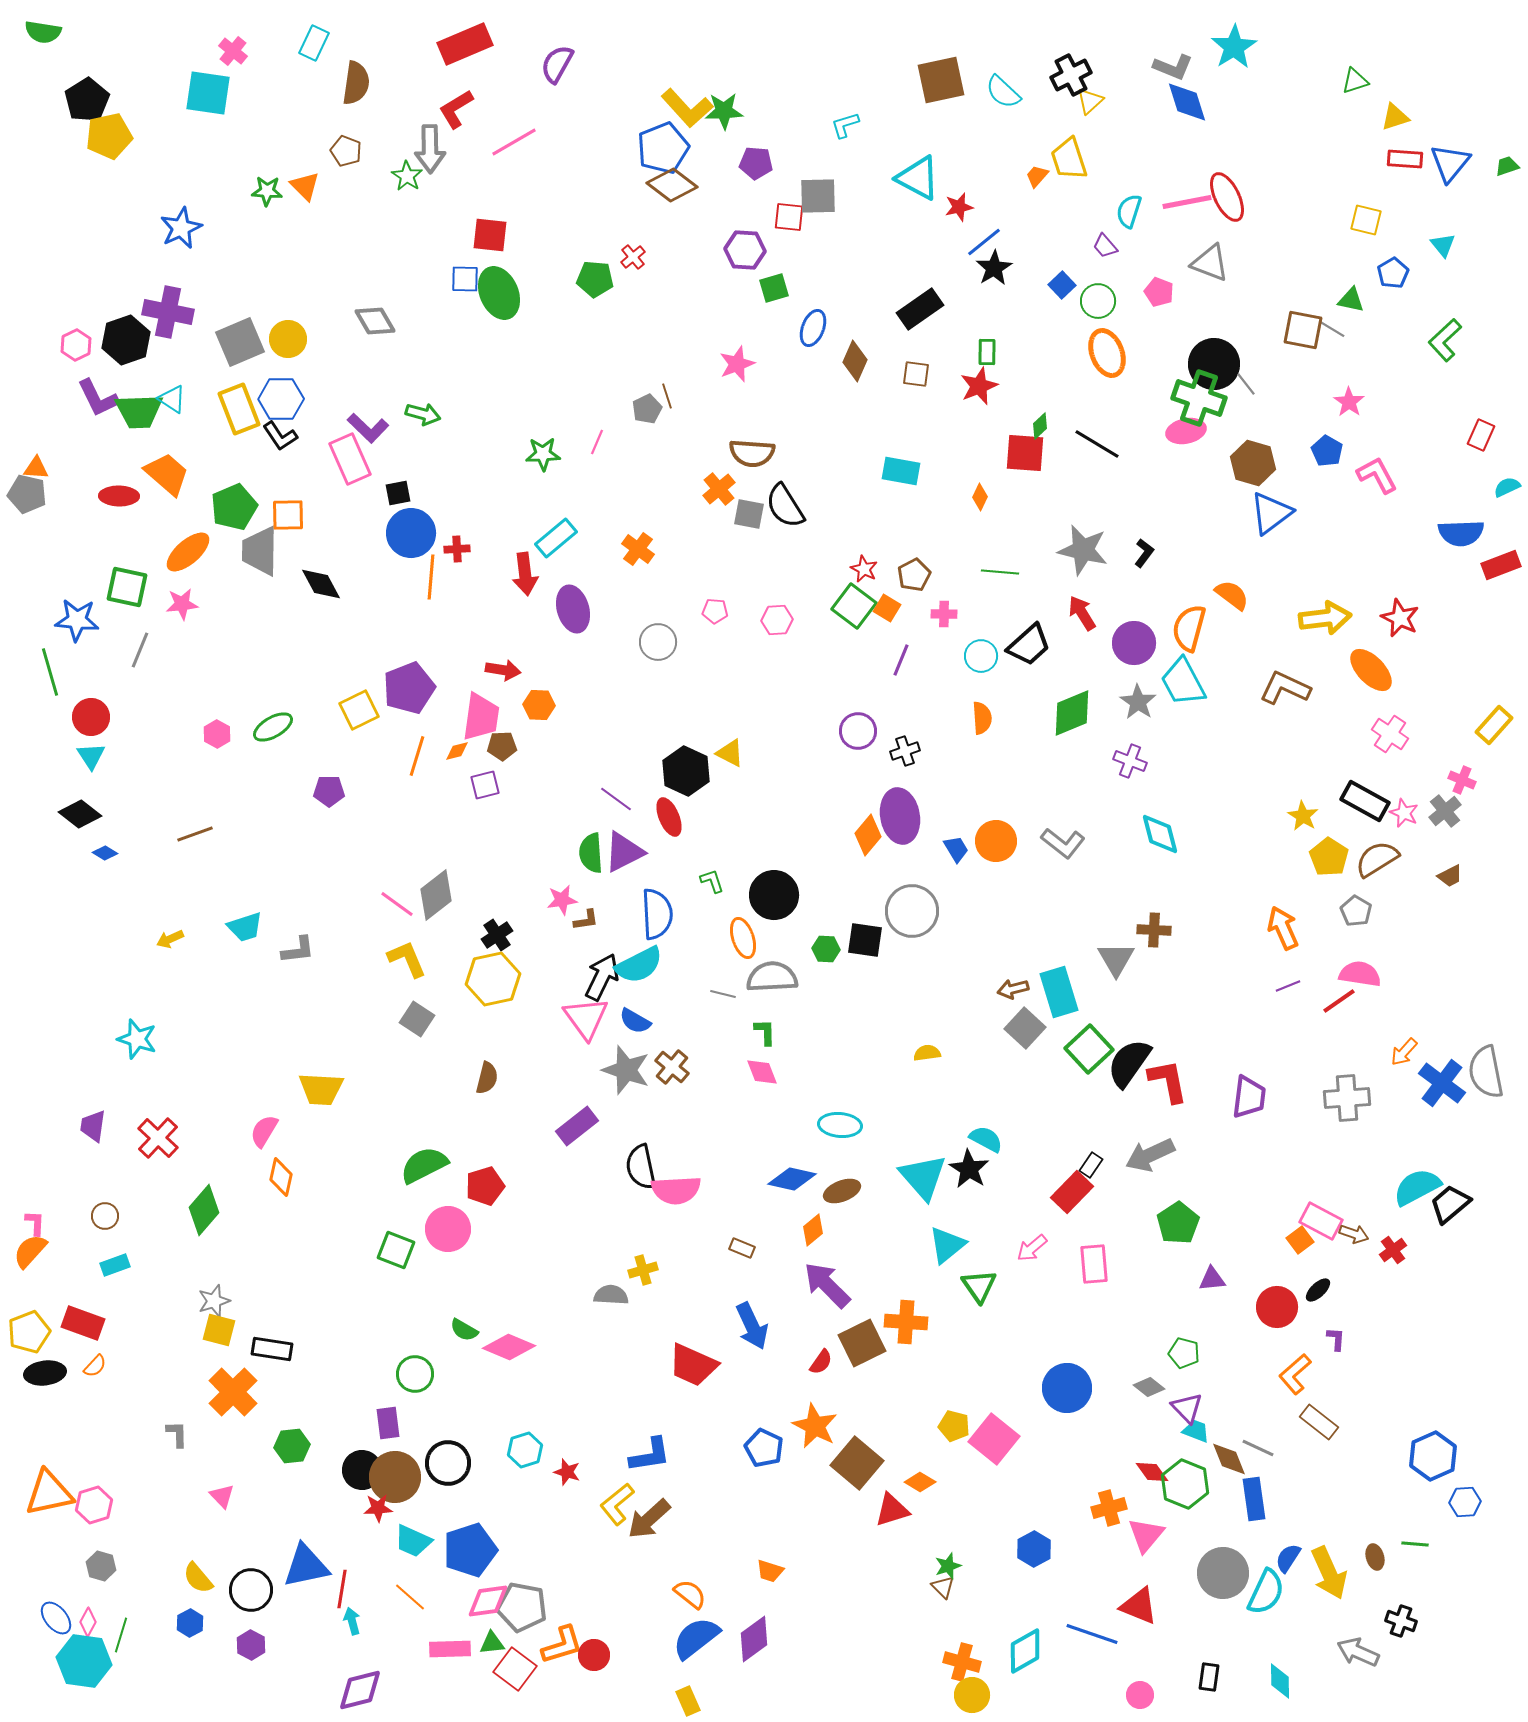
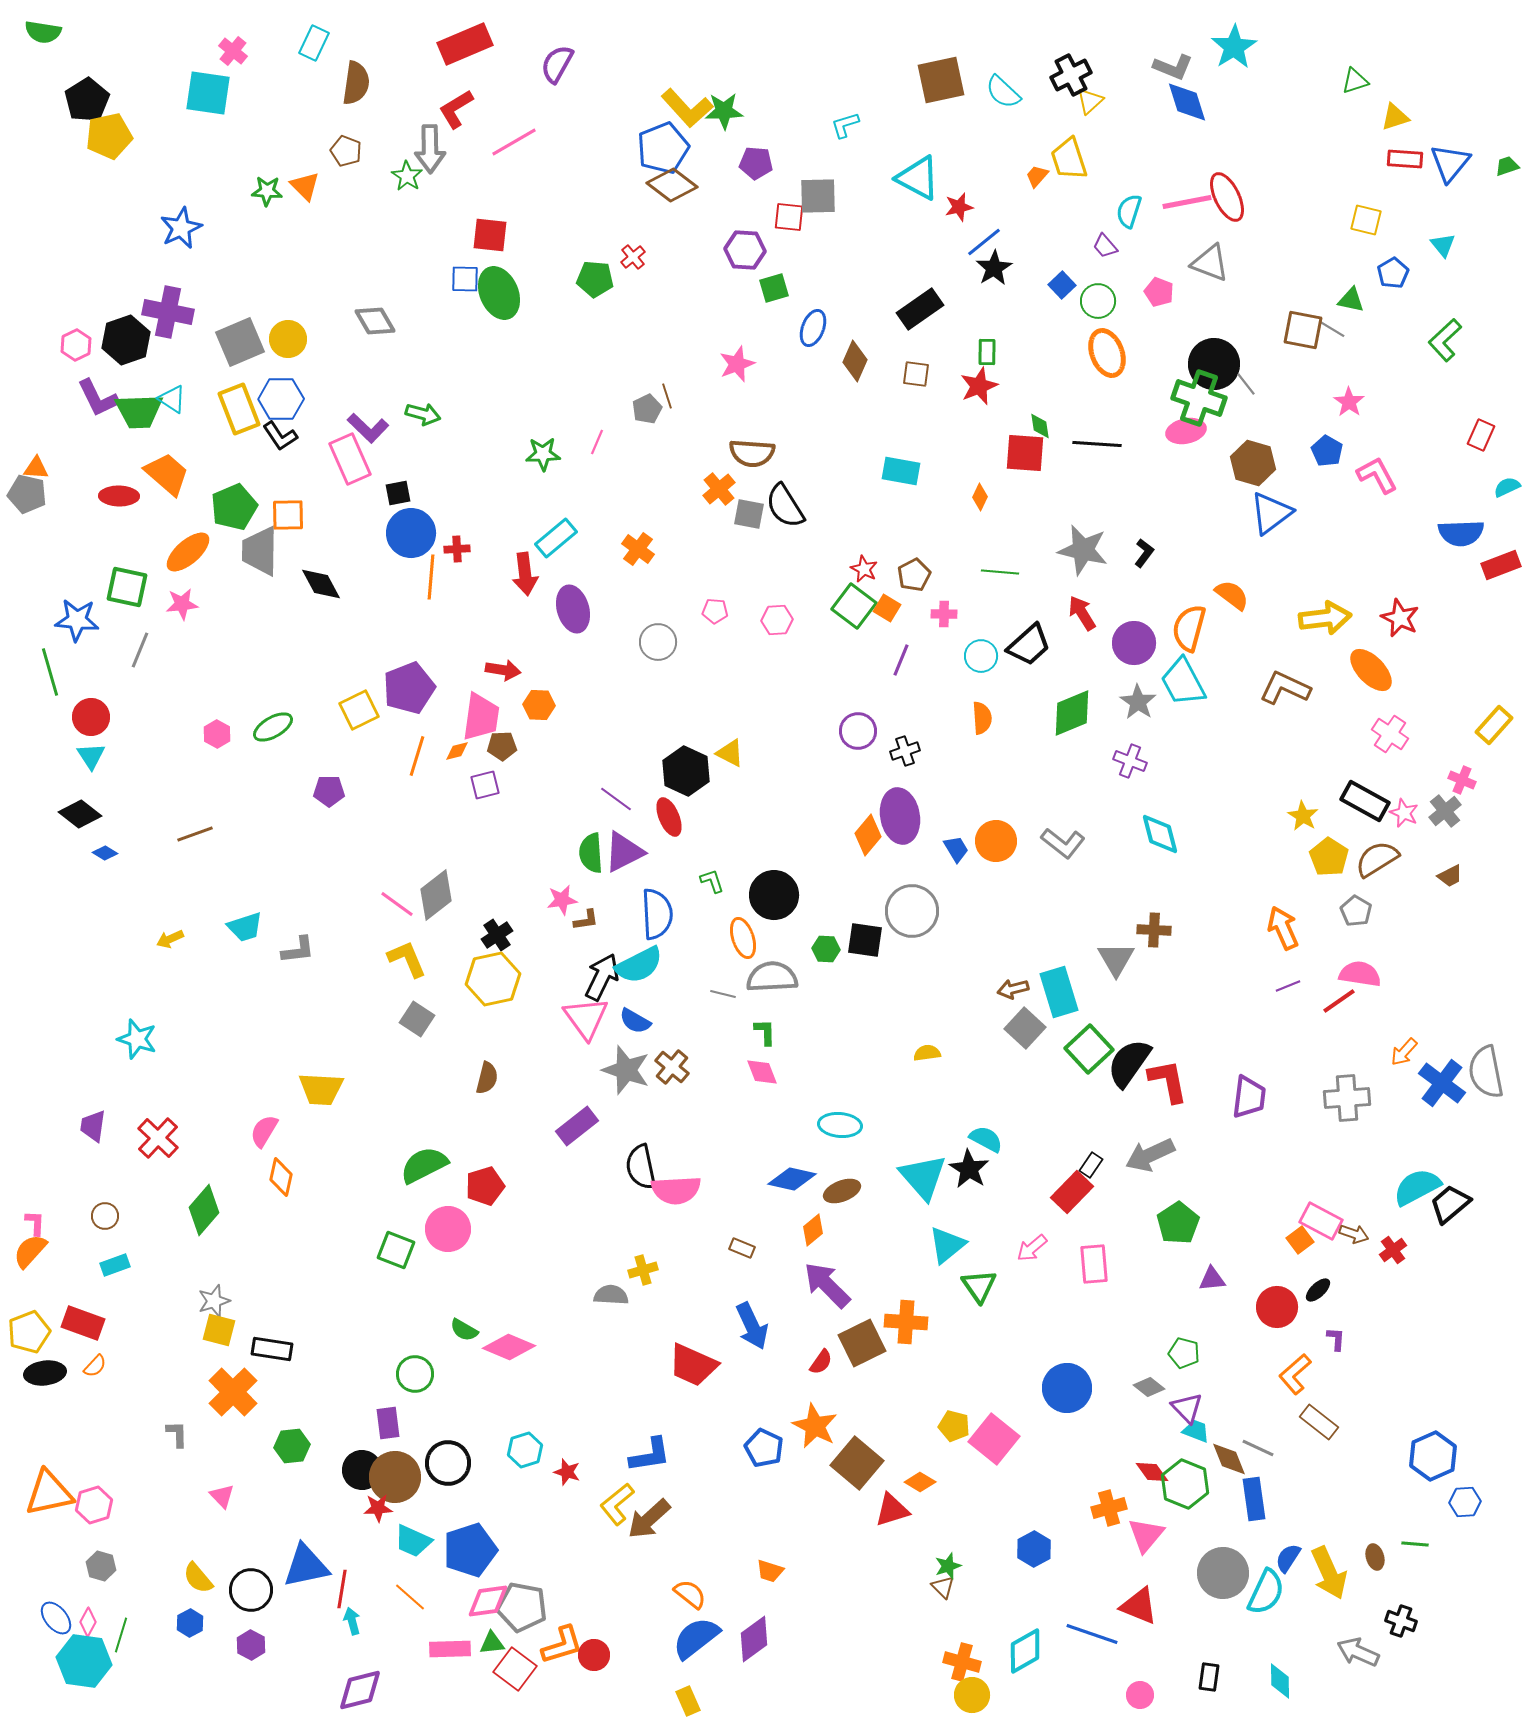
green diamond at (1040, 426): rotated 56 degrees counterclockwise
black line at (1097, 444): rotated 27 degrees counterclockwise
